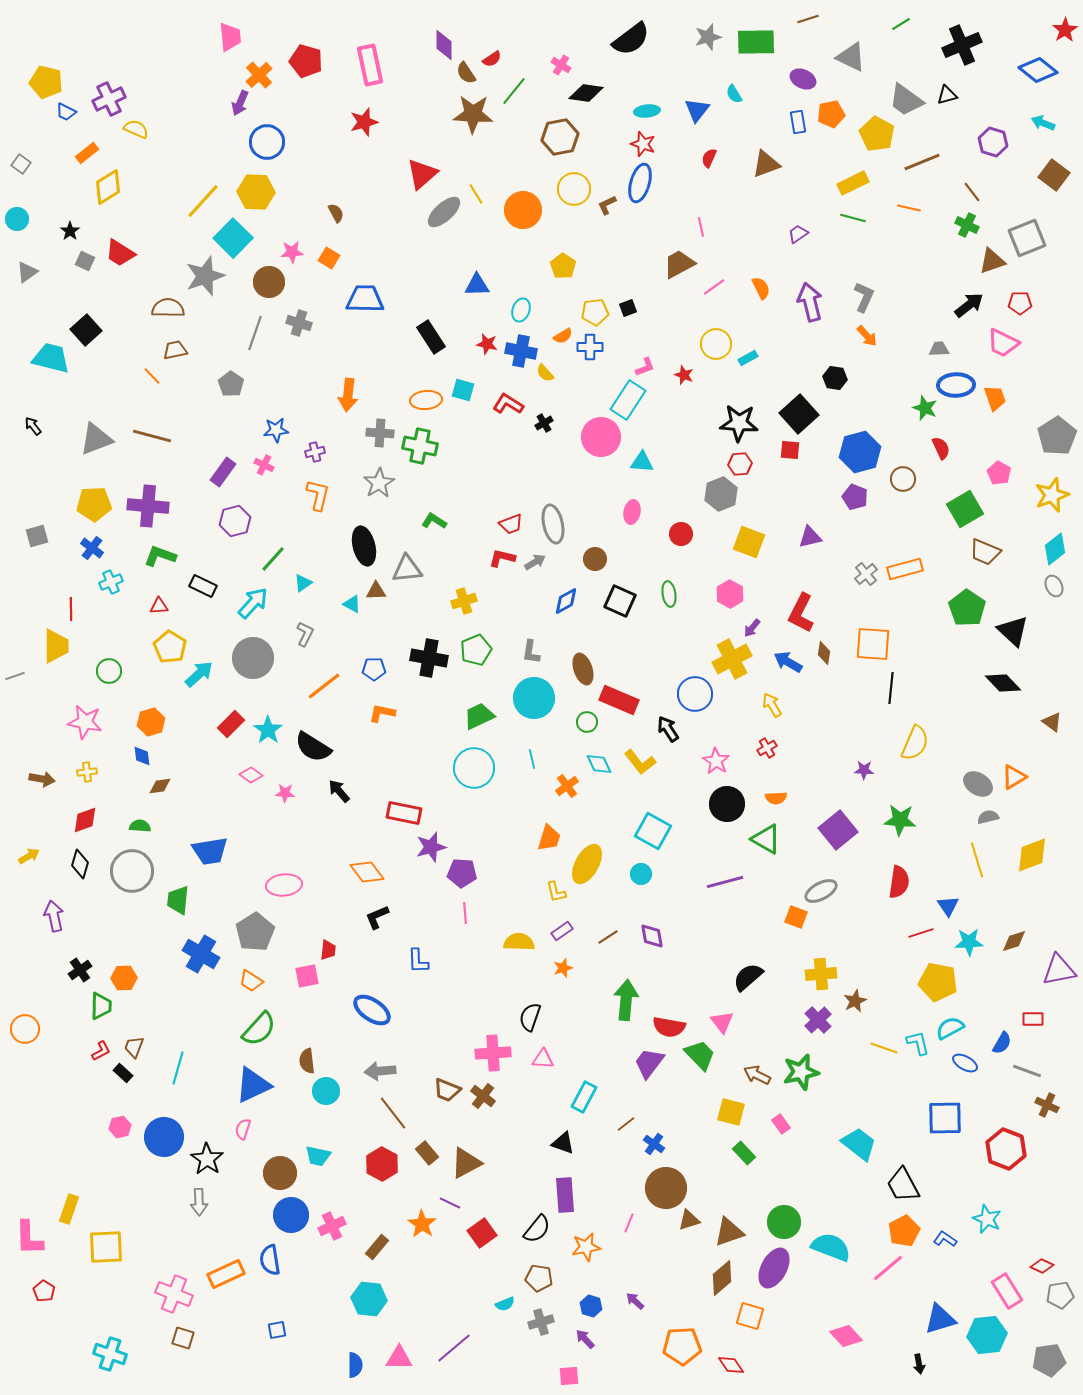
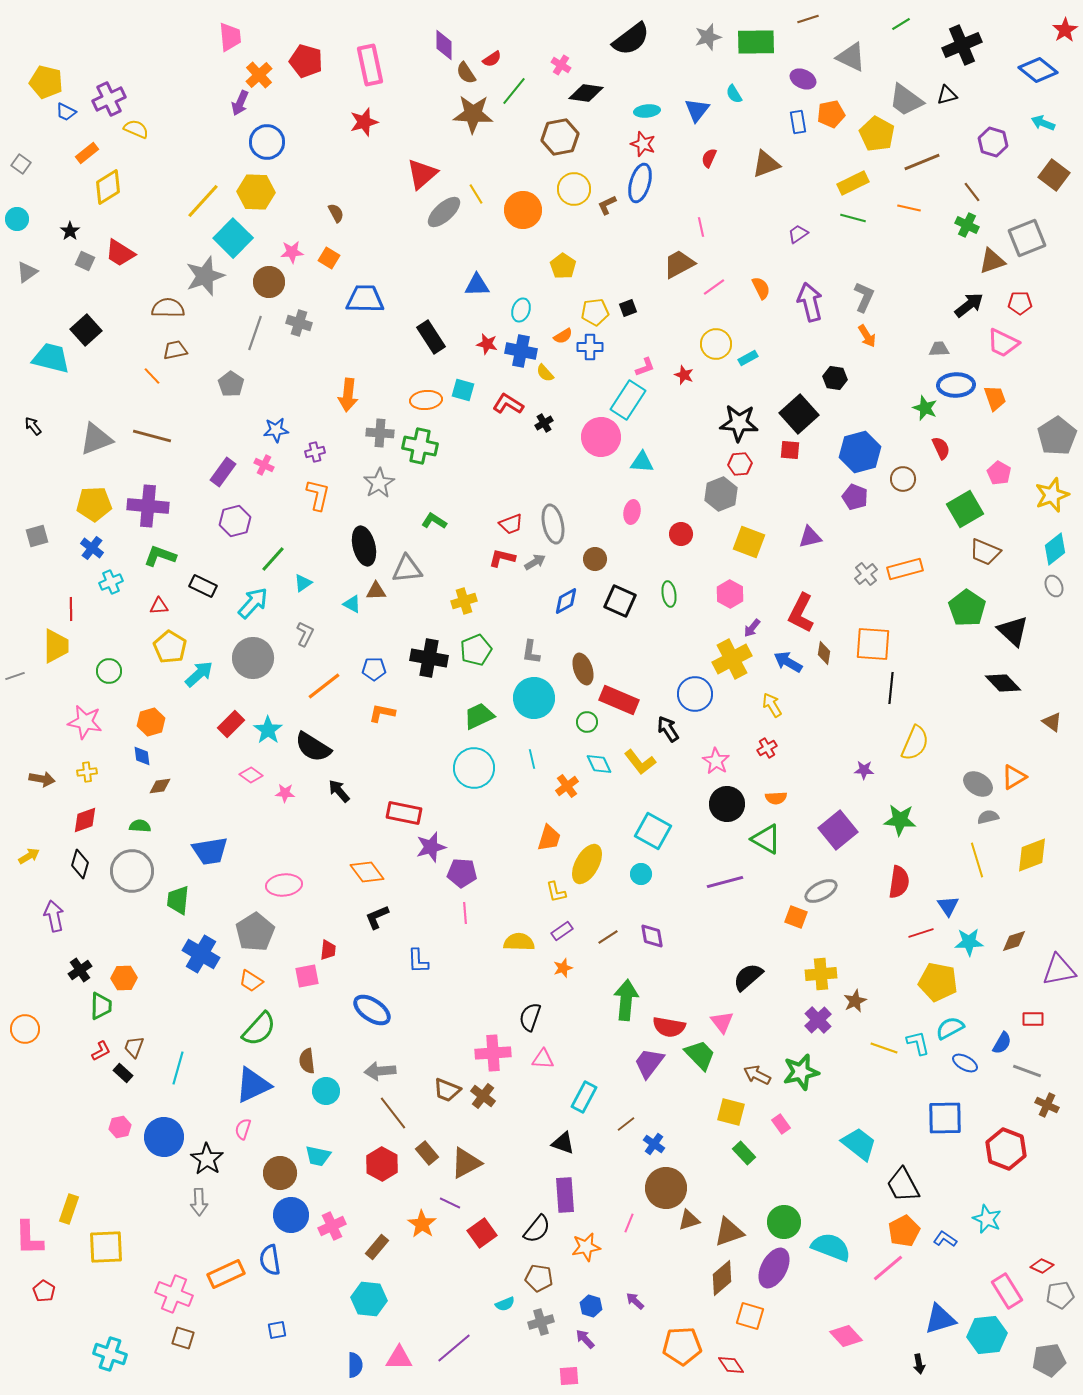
orange arrow at (867, 336): rotated 10 degrees clockwise
